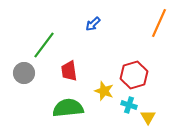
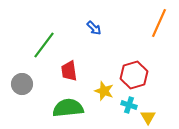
blue arrow: moved 1 px right, 4 px down; rotated 91 degrees counterclockwise
gray circle: moved 2 px left, 11 px down
